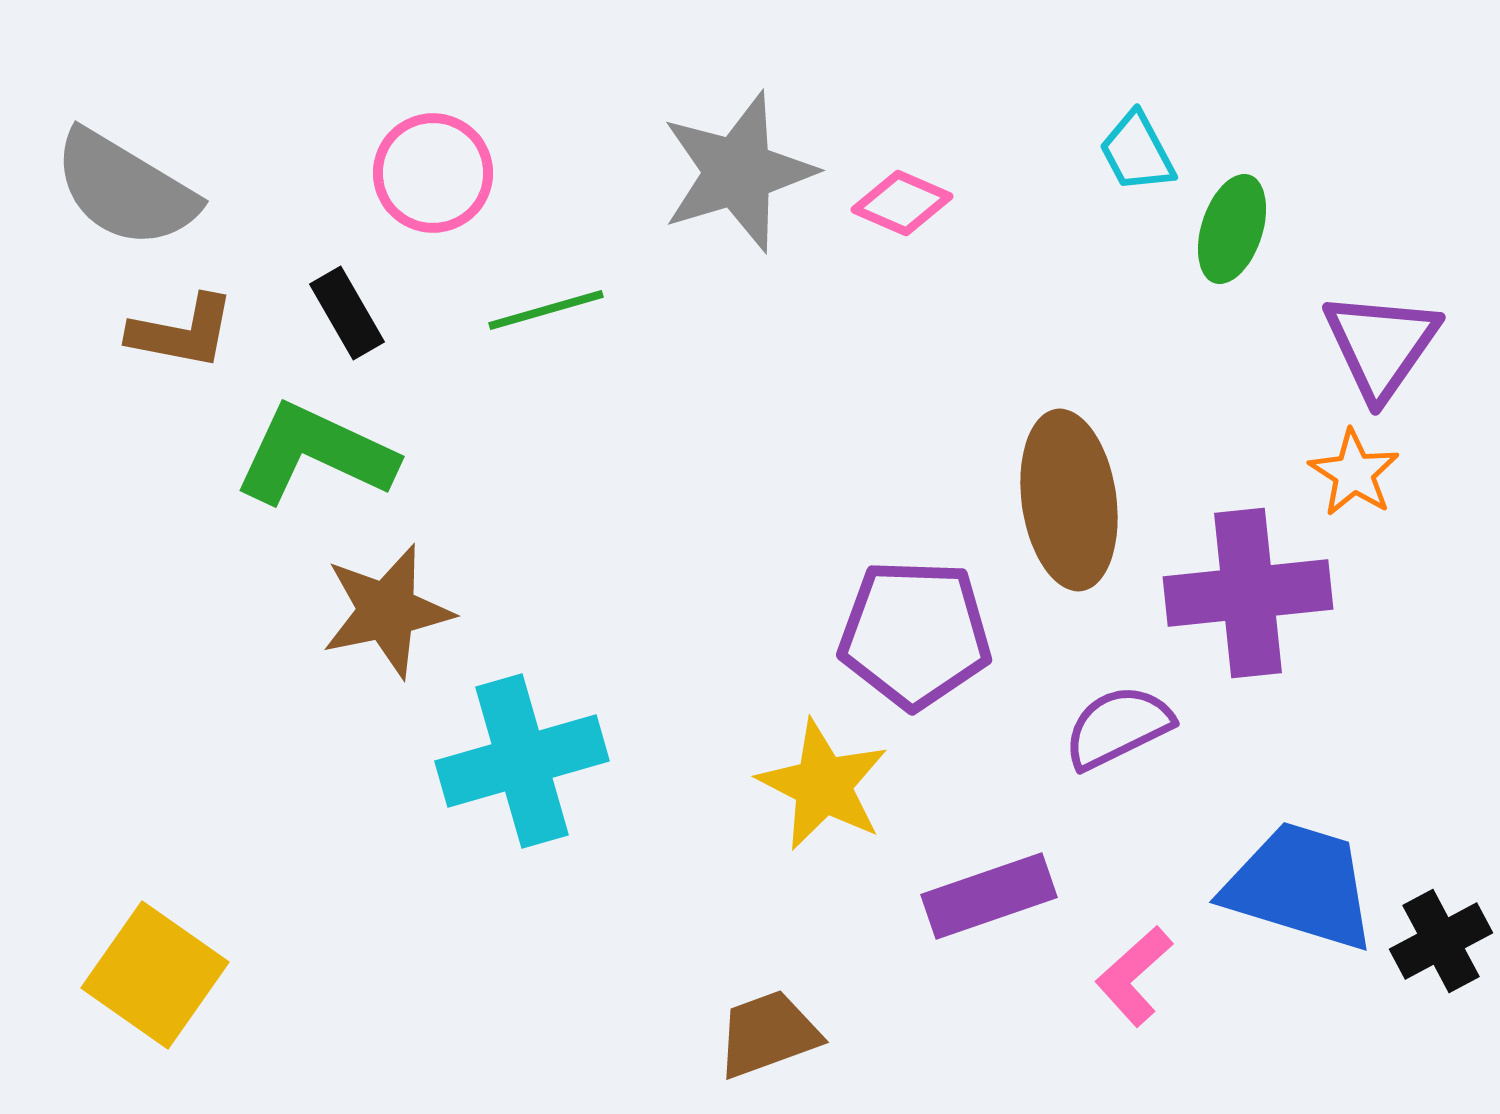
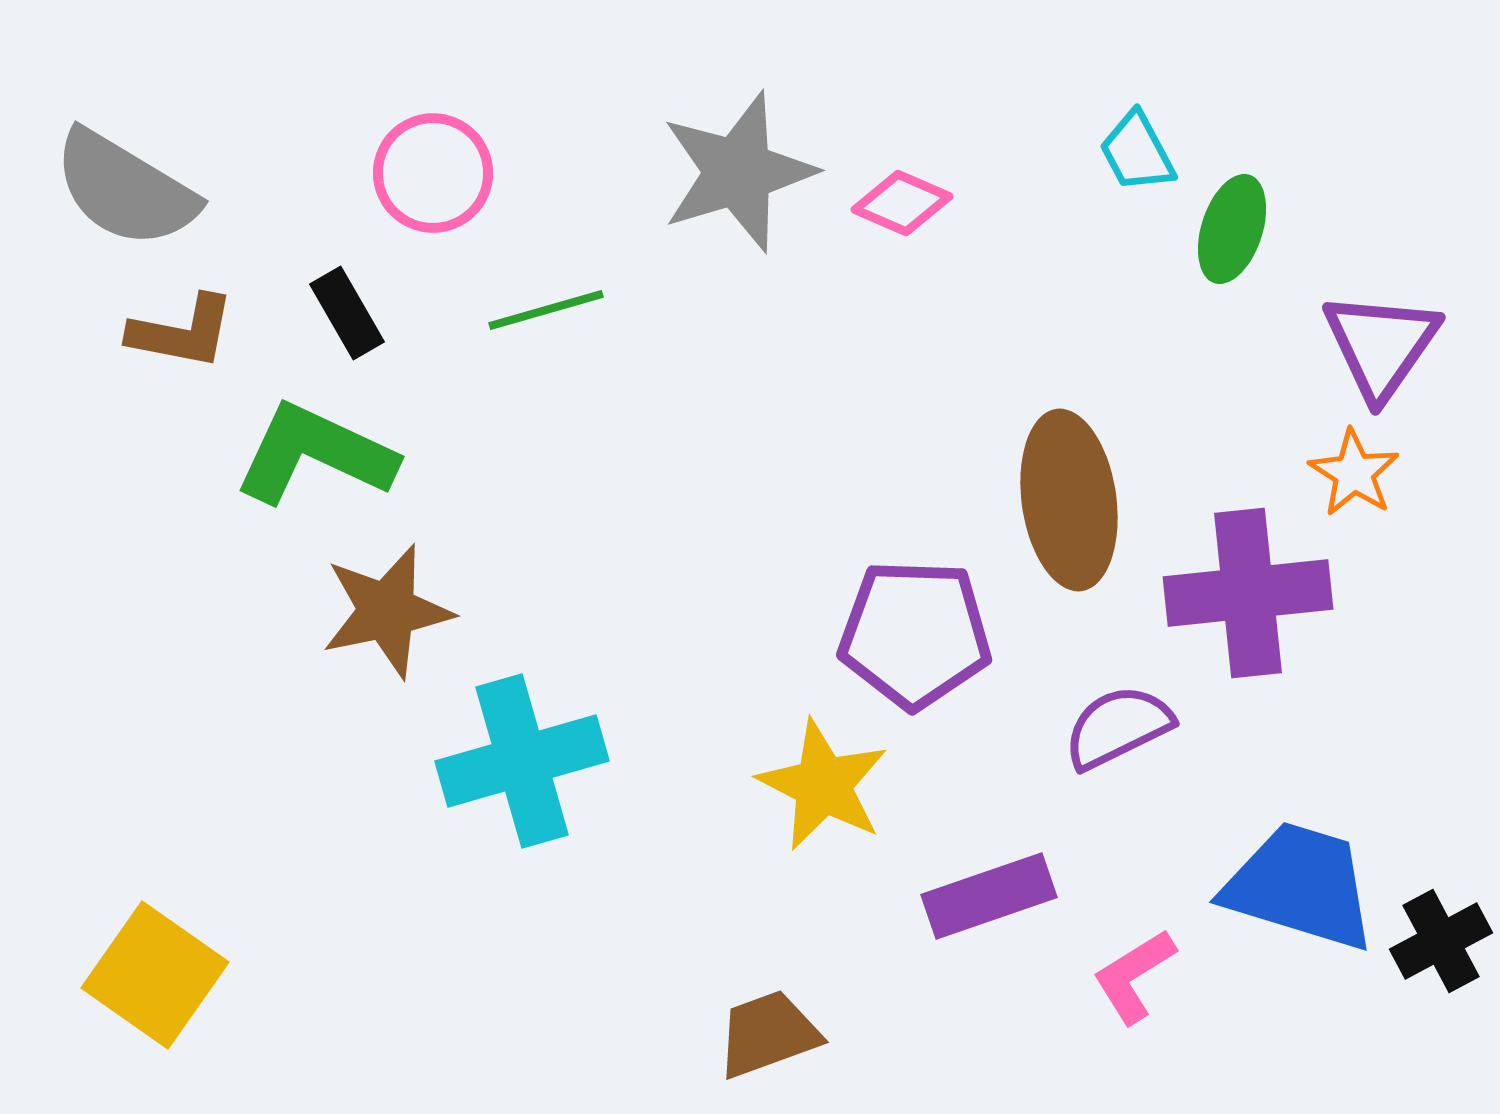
pink L-shape: rotated 10 degrees clockwise
